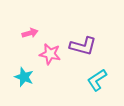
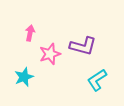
pink arrow: rotated 63 degrees counterclockwise
pink star: rotated 30 degrees counterclockwise
cyan star: rotated 30 degrees clockwise
